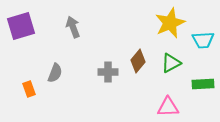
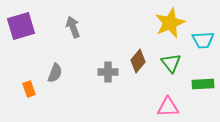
green triangle: rotated 40 degrees counterclockwise
